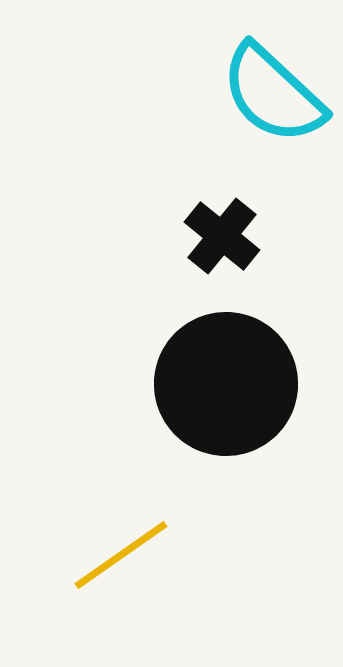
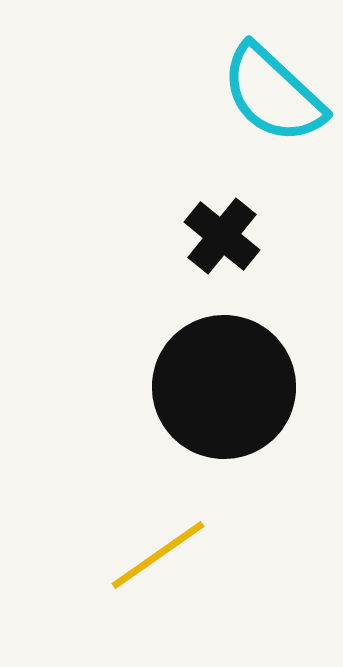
black circle: moved 2 px left, 3 px down
yellow line: moved 37 px right
